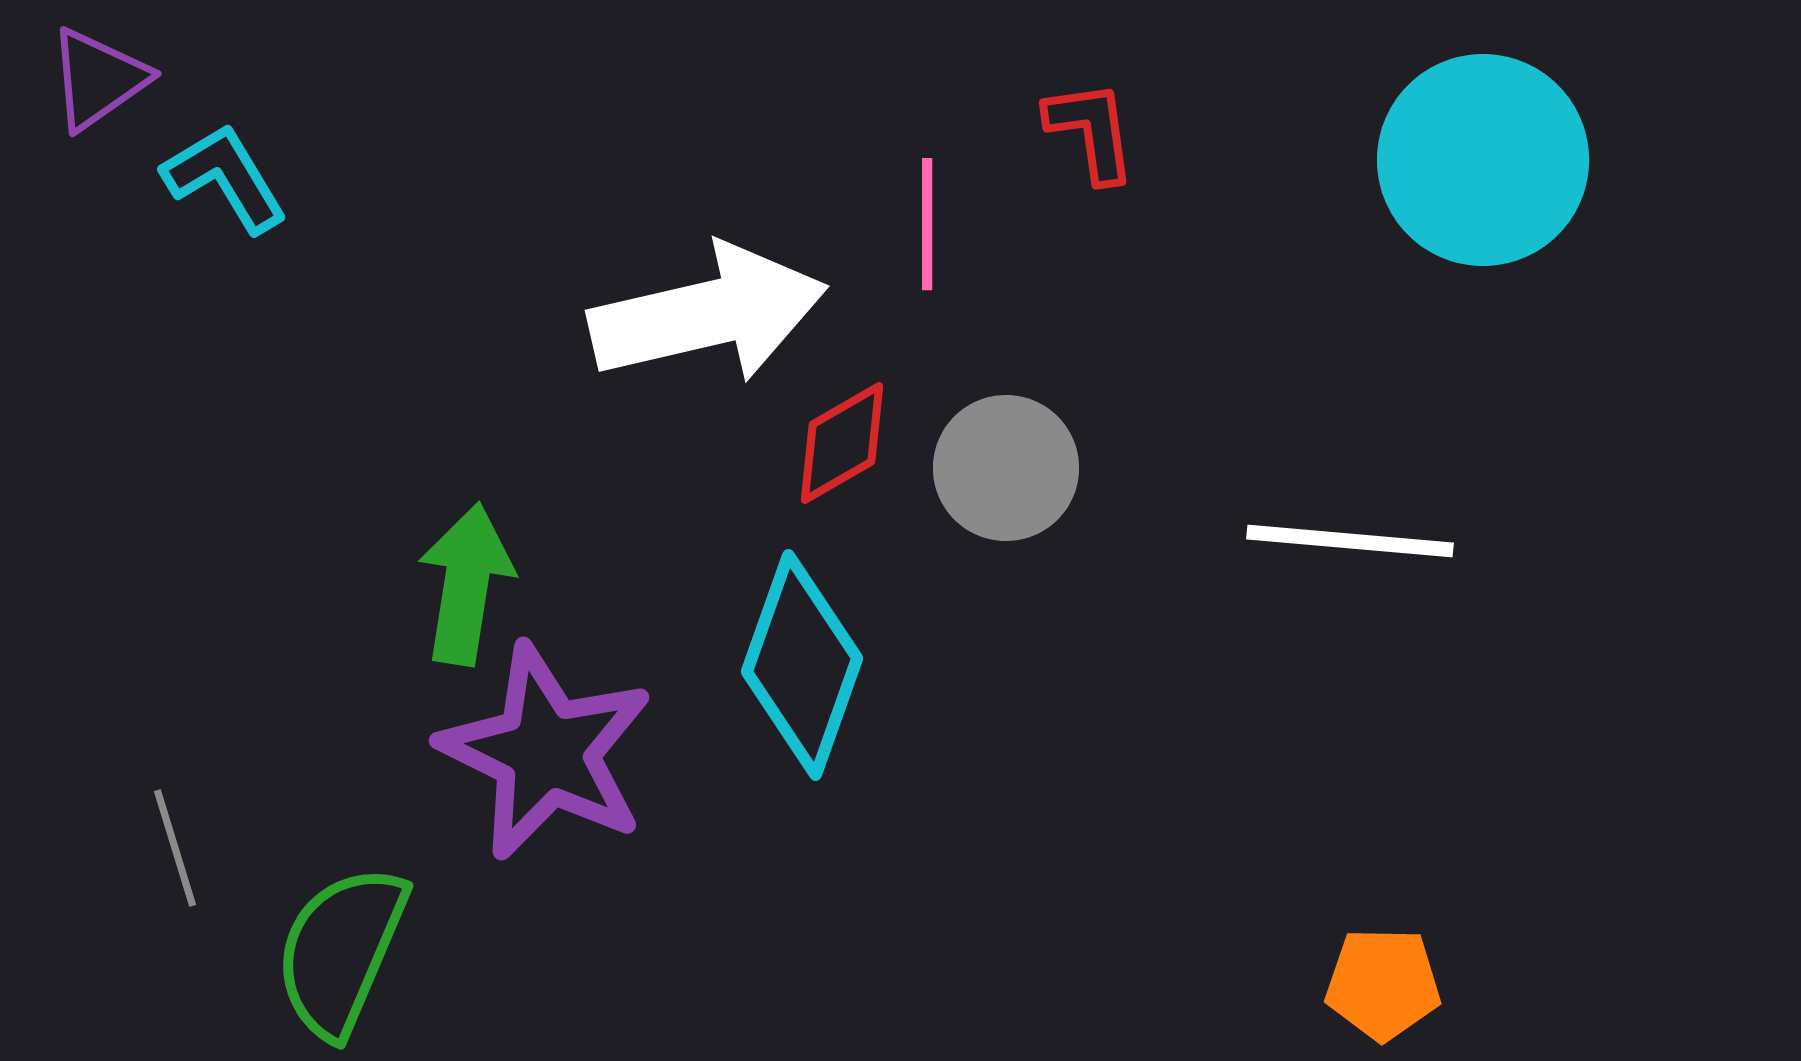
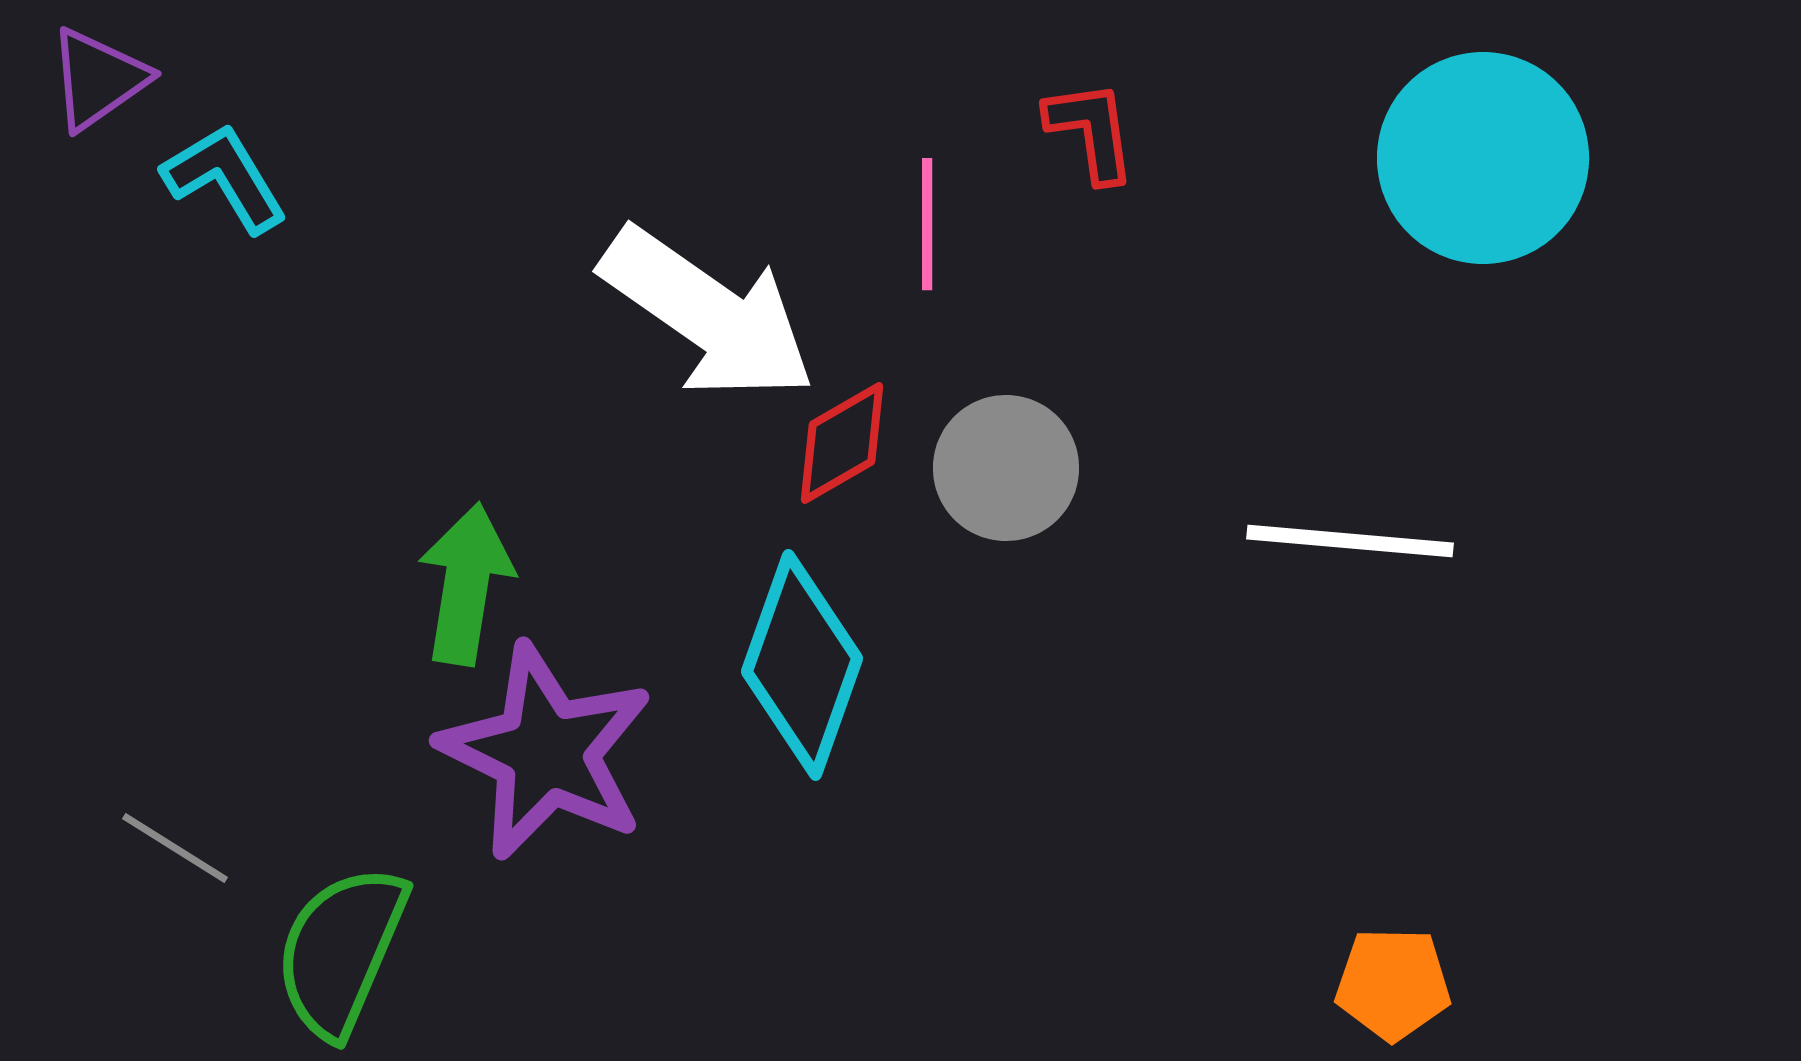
cyan circle: moved 2 px up
white arrow: rotated 48 degrees clockwise
gray line: rotated 41 degrees counterclockwise
orange pentagon: moved 10 px right
